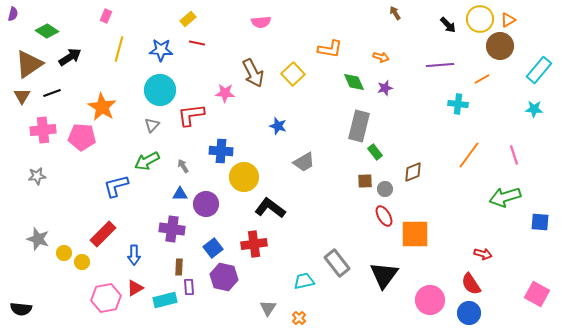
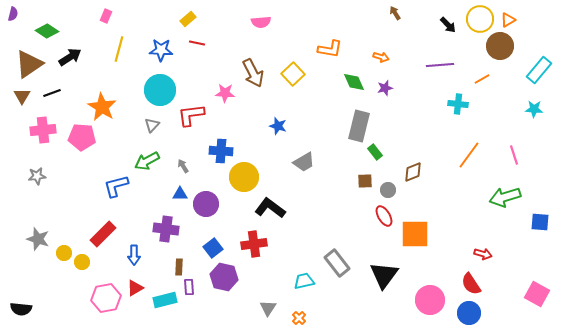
gray circle at (385, 189): moved 3 px right, 1 px down
purple cross at (172, 229): moved 6 px left
